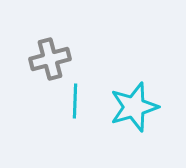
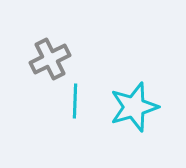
gray cross: rotated 12 degrees counterclockwise
